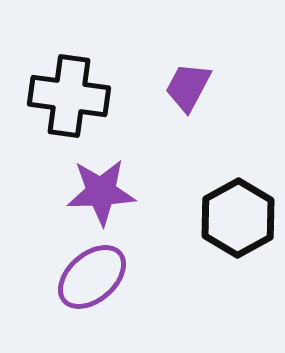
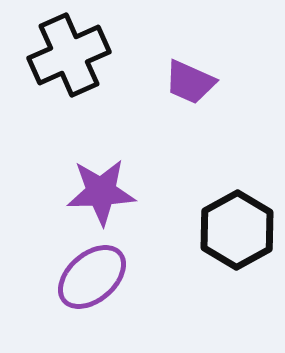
purple trapezoid: moved 2 px right, 5 px up; rotated 94 degrees counterclockwise
black cross: moved 41 px up; rotated 32 degrees counterclockwise
black hexagon: moved 1 px left, 12 px down
